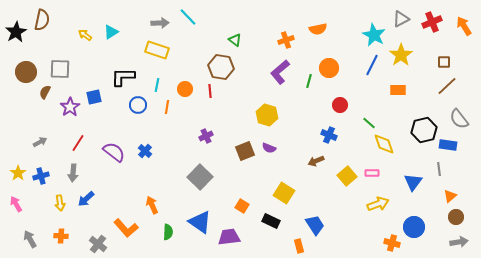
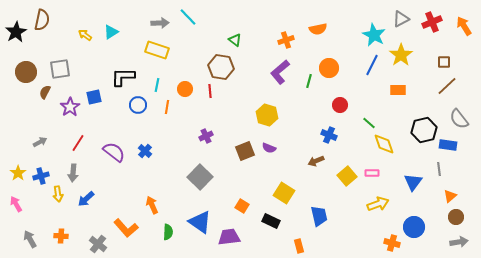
gray square at (60, 69): rotated 10 degrees counterclockwise
yellow arrow at (60, 203): moved 2 px left, 9 px up
blue trapezoid at (315, 225): moved 4 px right, 9 px up; rotated 20 degrees clockwise
